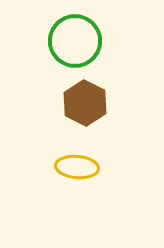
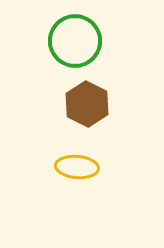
brown hexagon: moved 2 px right, 1 px down
